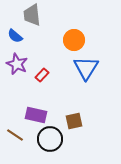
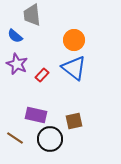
blue triangle: moved 12 px left; rotated 24 degrees counterclockwise
brown line: moved 3 px down
